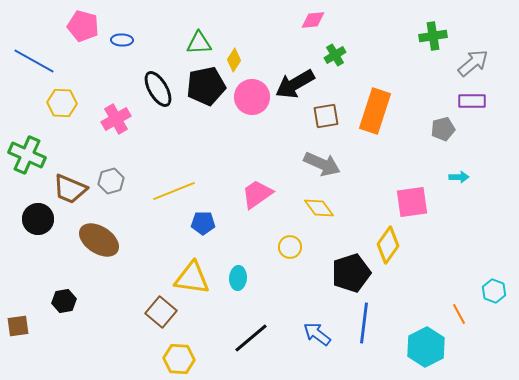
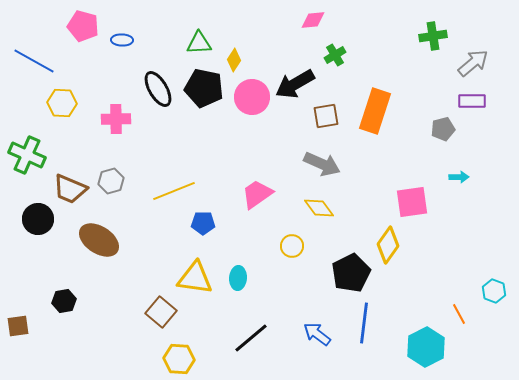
black pentagon at (206, 86): moved 2 px left, 2 px down; rotated 24 degrees clockwise
pink cross at (116, 119): rotated 28 degrees clockwise
yellow circle at (290, 247): moved 2 px right, 1 px up
black pentagon at (351, 273): rotated 9 degrees counterclockwise
yellow triangle at (192, 278): moved 3 px right
